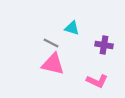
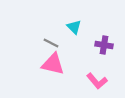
cyan triangle: moved 2 px right, 1 px up; rotated 28 degrees clockwise
pink L-shape: rotated 25 degrees clockwise
